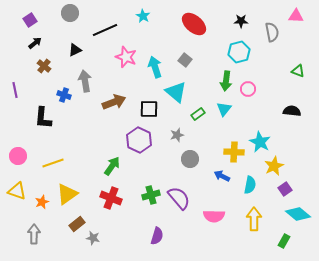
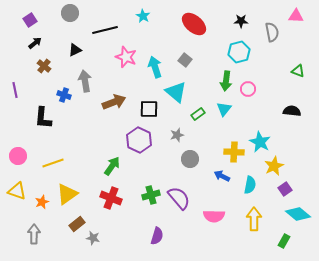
black line at (105, 30): rotated 10 degrees clockwise
